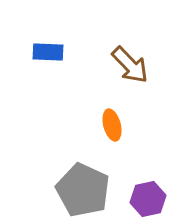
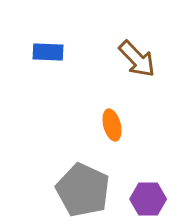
brown arrow: moved 7 px right, 6 px up
purple hexagon: rotated 12 degrees clockwise
